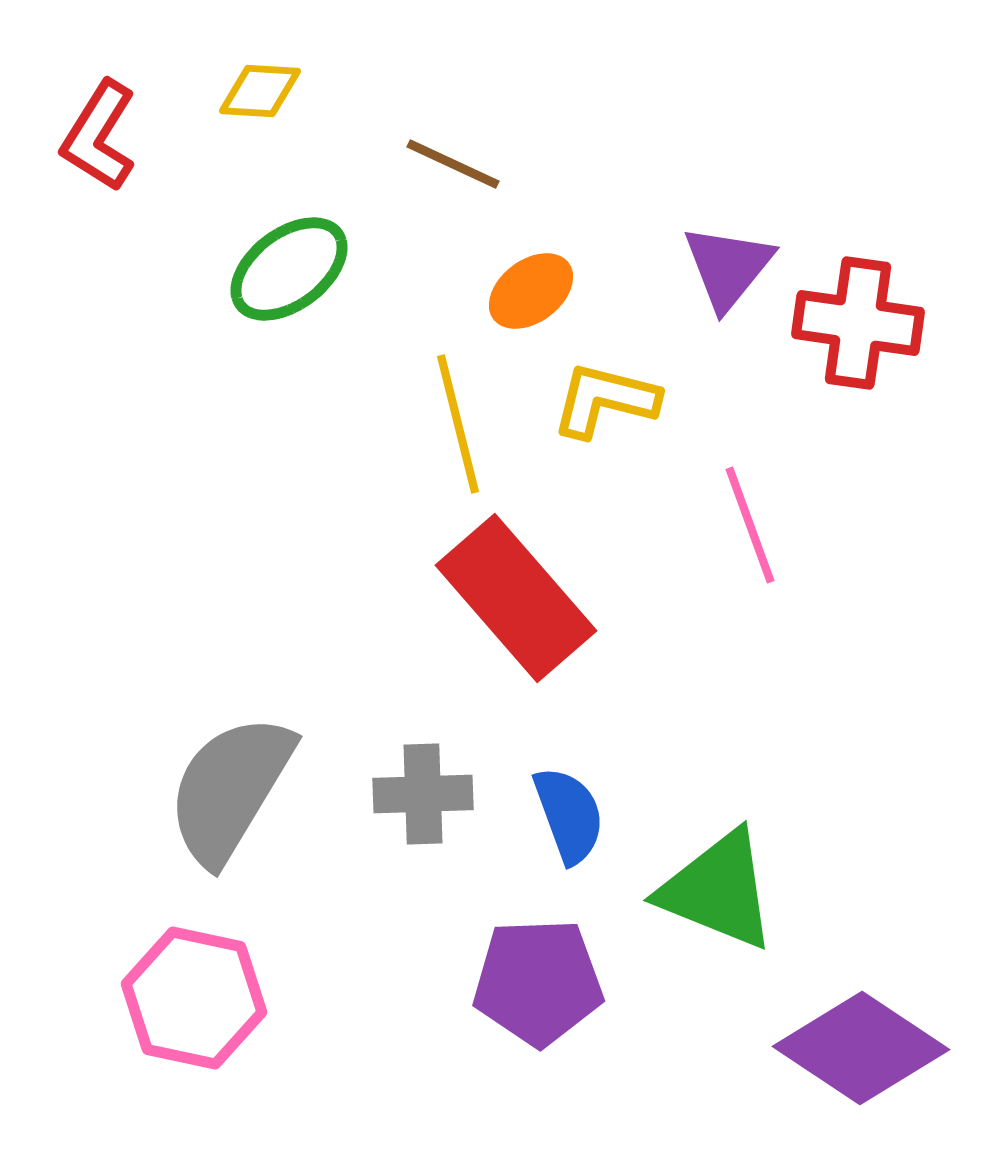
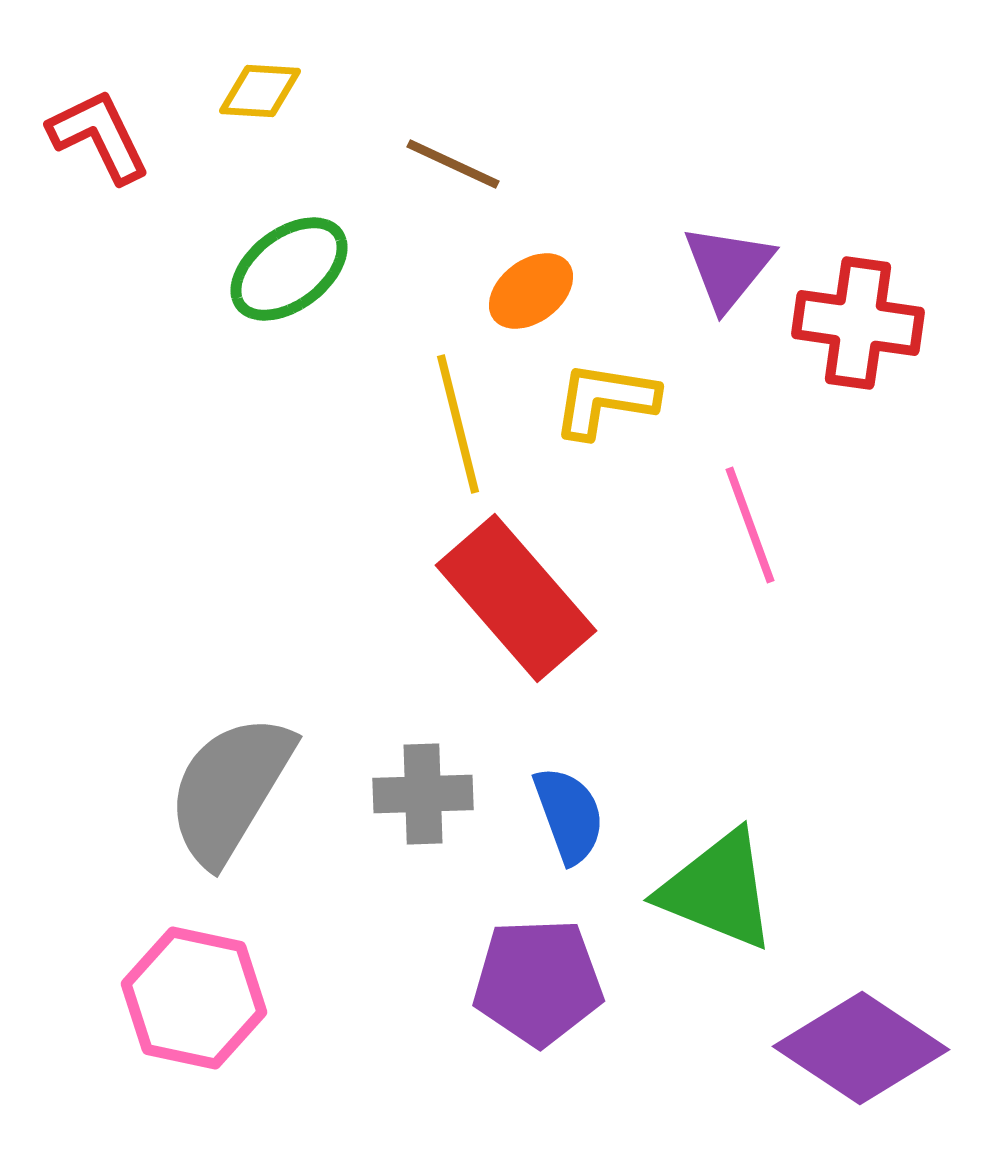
red L-shape: rotated 122 degrees clockwise
yellow L-shape: rotated 5 degrees counterclockwise
